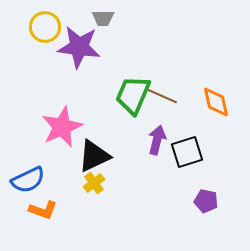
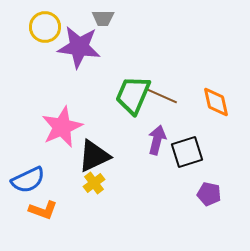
purple pentagon: moved 3 px right, 7 px up
